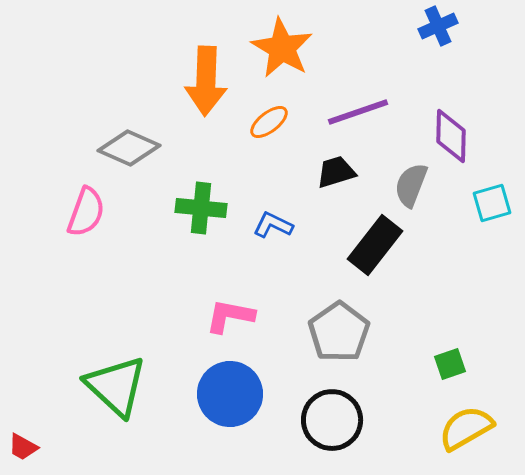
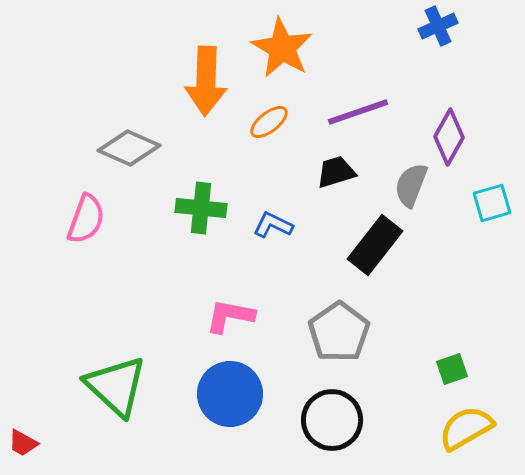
purple diamond: moved 2 px left, 1 px down; rotated 28 degrees clockwise
pink semicircle: moved 7 px down
green square: moved 2 px right, 5 px down
red trapezoid: moved 4 px up
